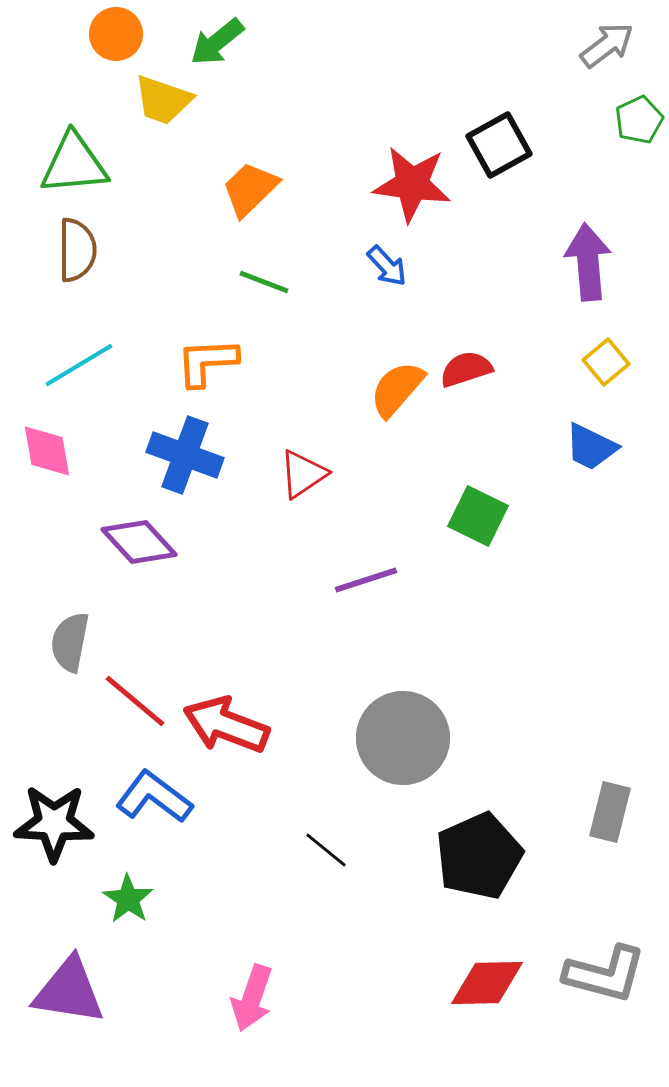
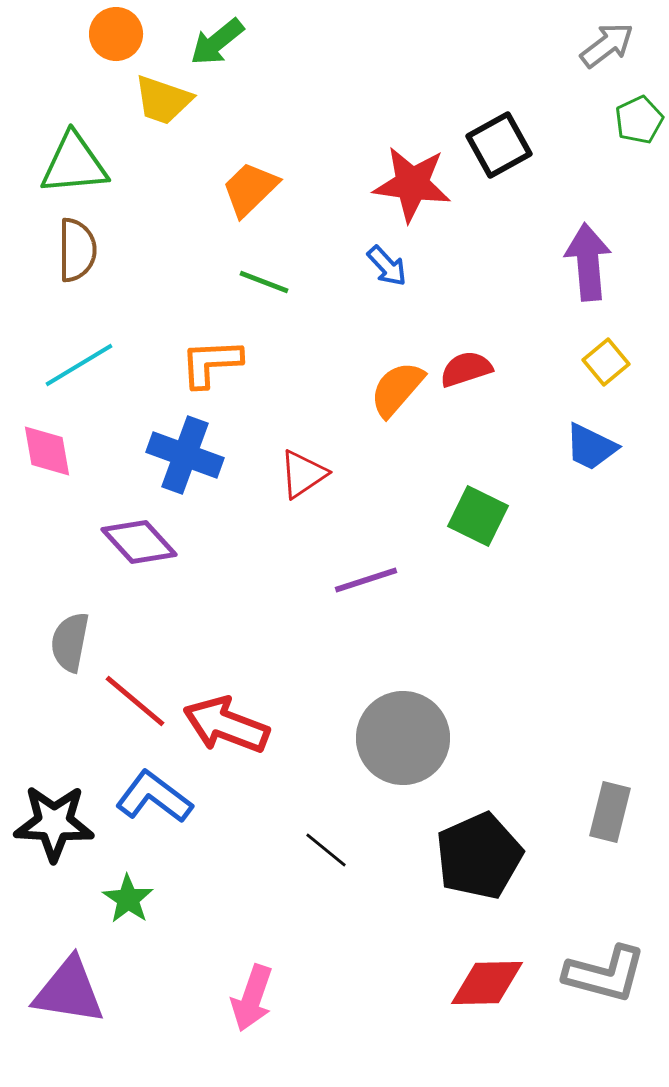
orange L-shape: moved 4 px right, 1 px down
